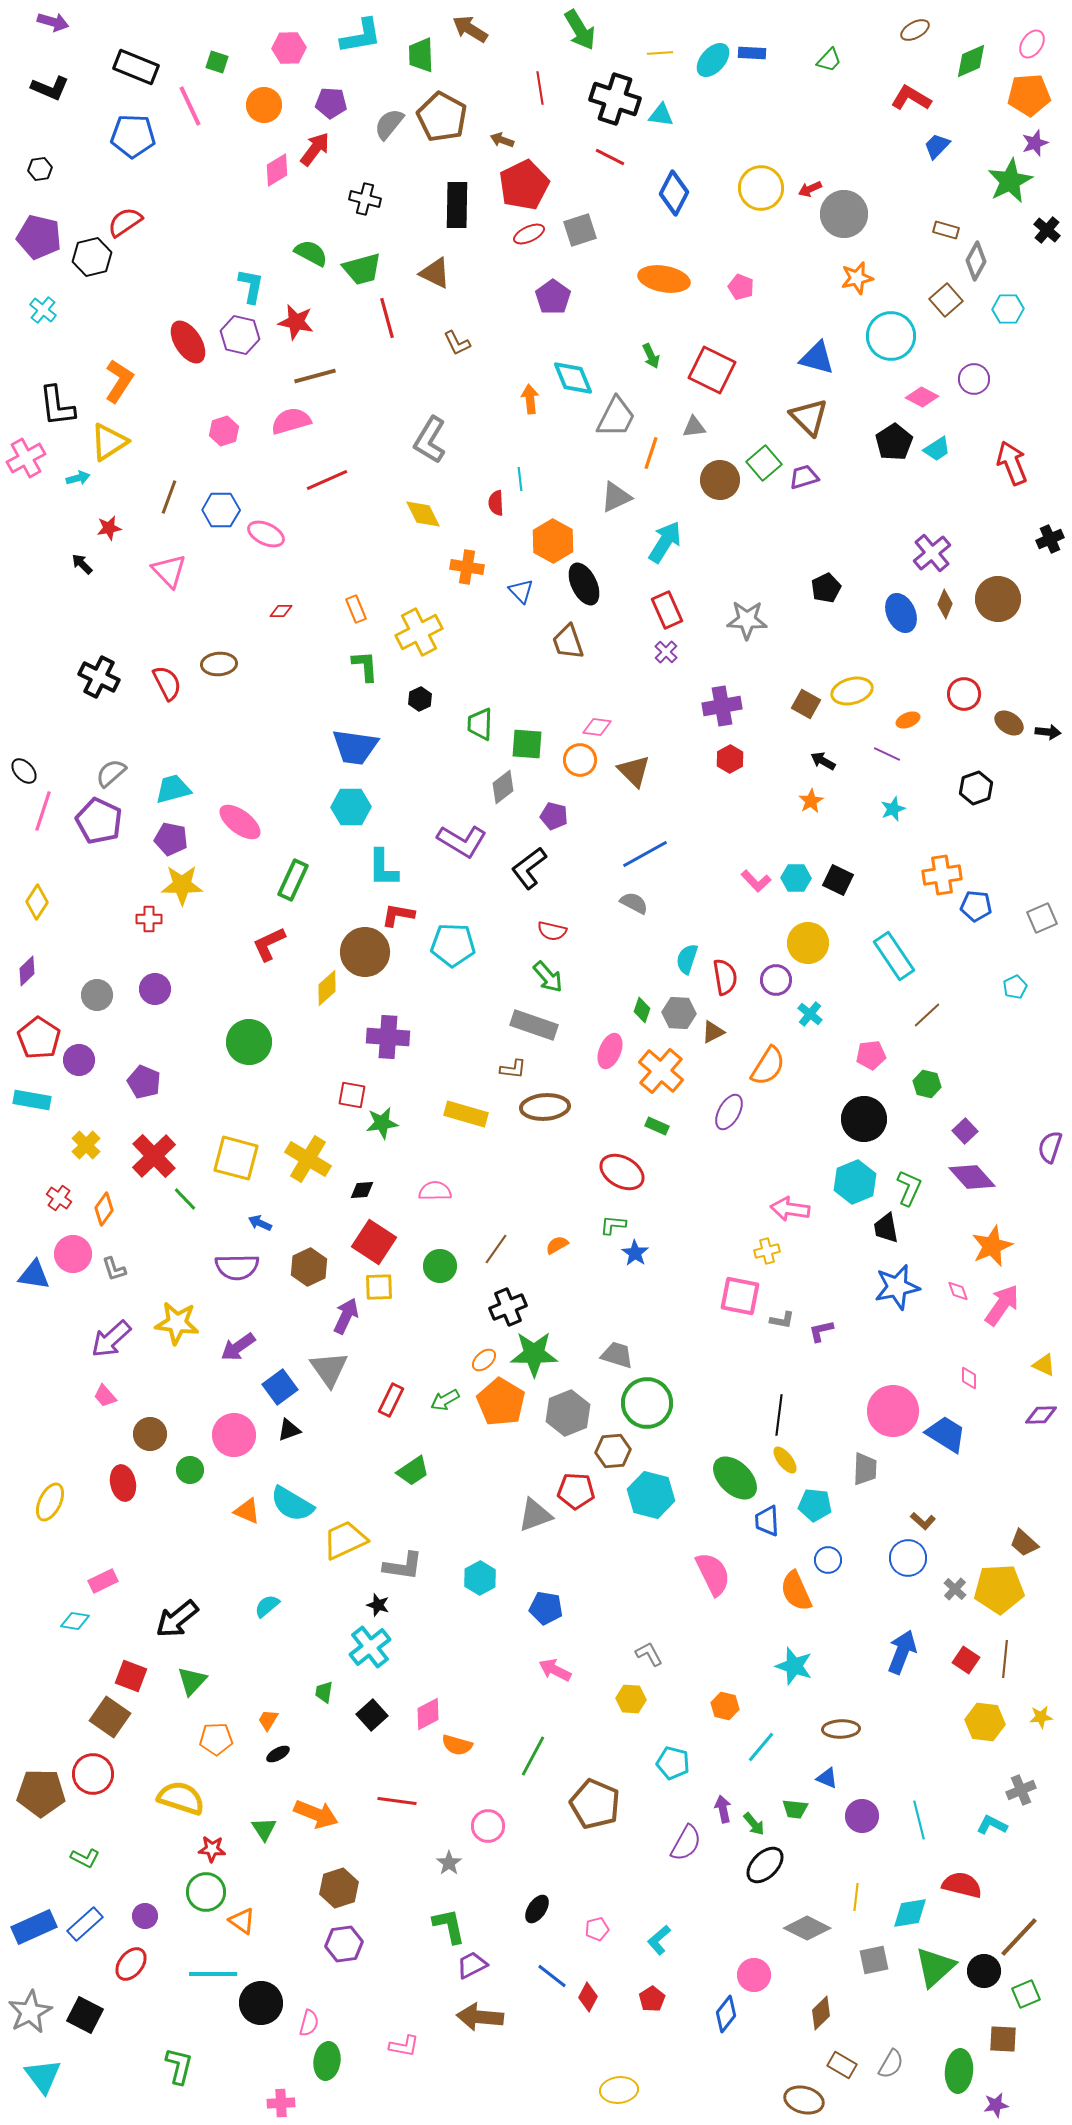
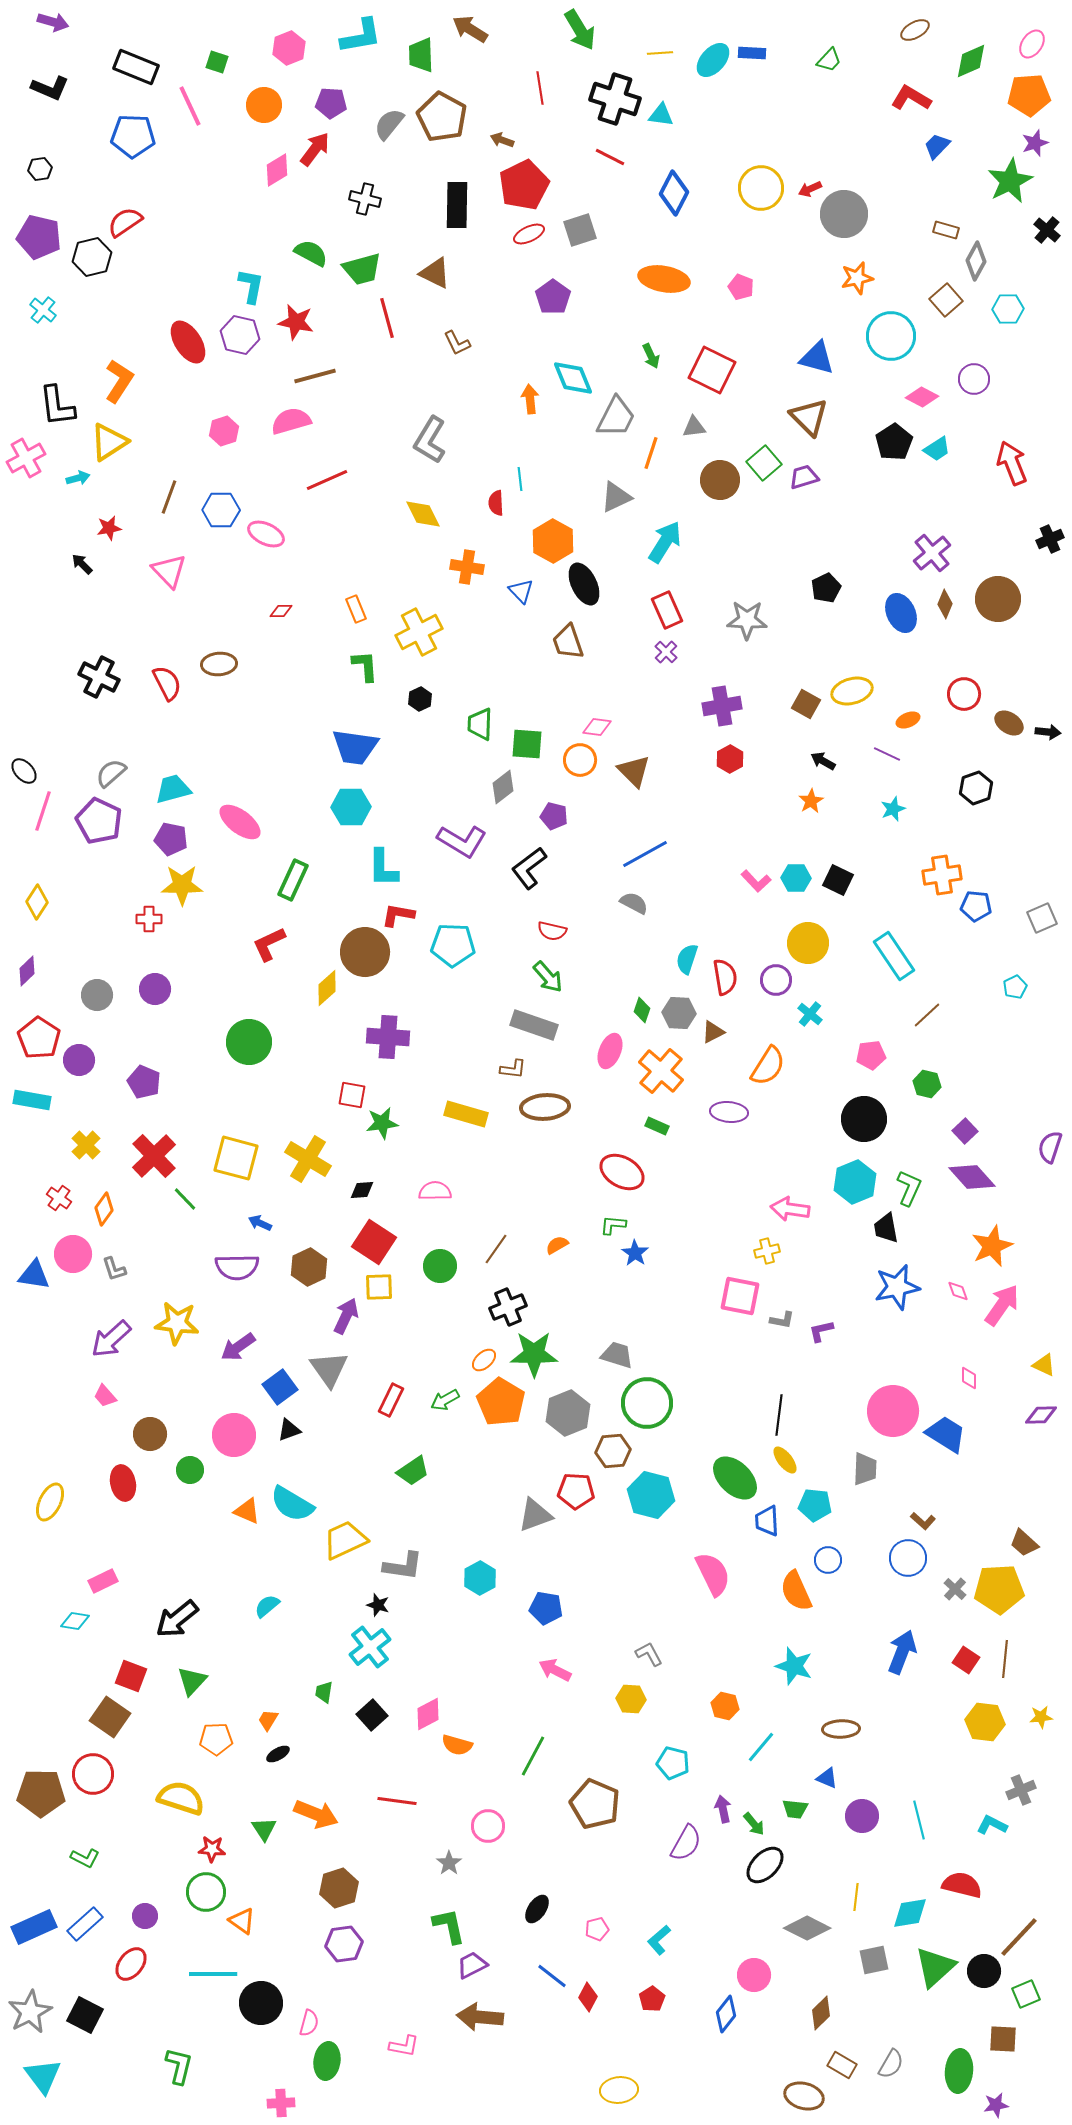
pink hexagon at (289, 48): rotated 20 degrees counterclockwise
purple ellipse at (729, 1112): rotated 66 degrees clockwise
brown ellipse at (804, 2100): moved 4 px up
